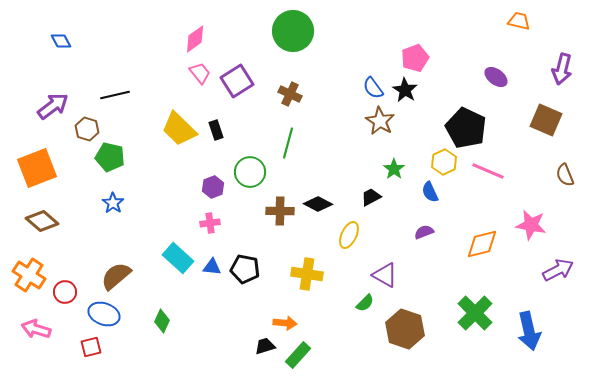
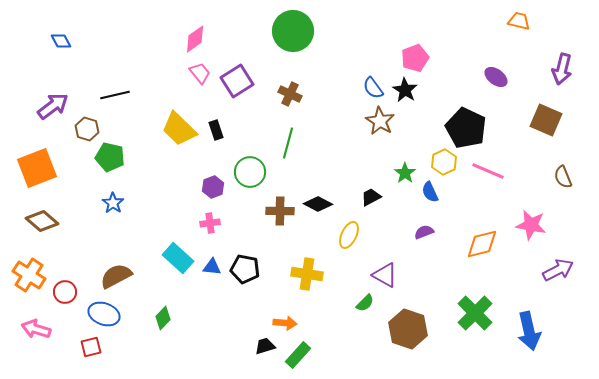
green star at (394, 169): moved 11 px right, 4 px down
brown semicircle at (565, 175): moved 2 px left, 2 px down
brown semicircle at (116, 276): rotated 12 degrees clockwise
green diamond at (162, 321): moved 1 px right, 3 px up; rotated 20 degrees clockwise
brown hexagon at (405, 329): moved 3 px right
